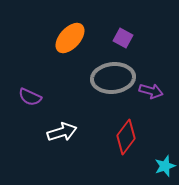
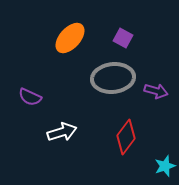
purple arrow: moved 5 px right
